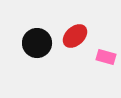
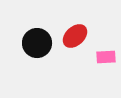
pink rectangle: rotated 18 degrees counterclockwise
